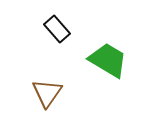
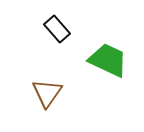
green trapezoid: rotated 6 degrees counterclockwise
